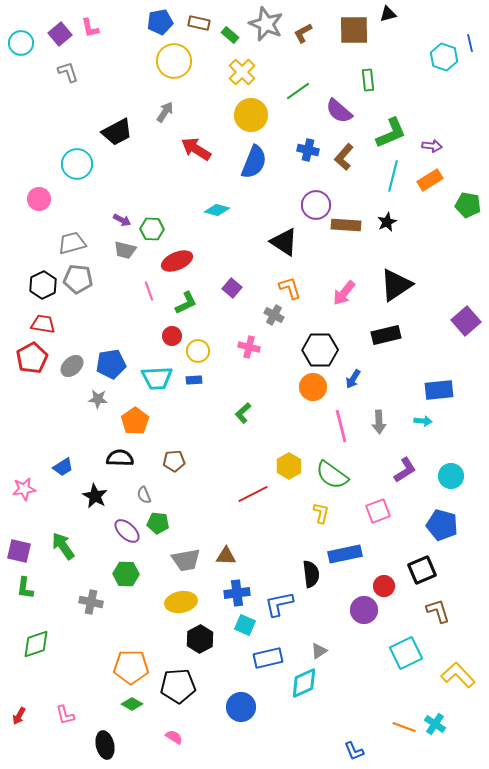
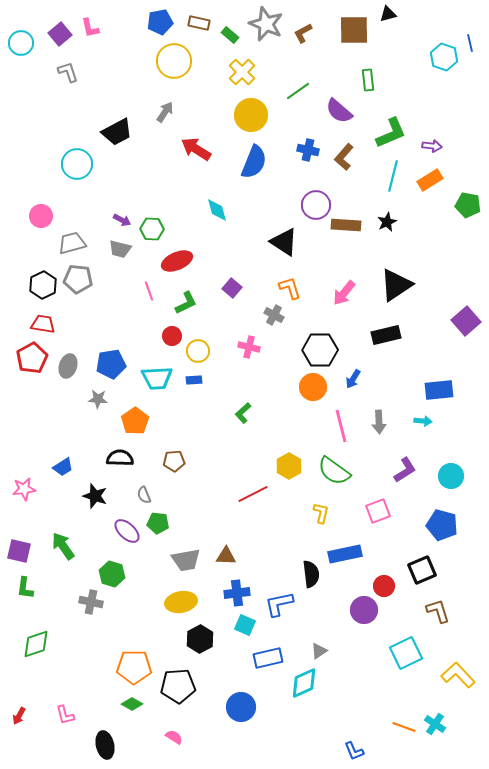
pink circle at (39, 199): moved 2 px right, 17 px down
cyan diamond at (217, 210): rotated 60 degrees clockwise
gray trapezoid at (125, 250): moved 5 px left, 1 px up
gray ellipse at (72, 366): moved 4 px left; rotated 30 degrees counterclockwise
green semicircle at (332, 475): moved 2 px right, 4 px up
black star at (95, 496): rotated 10 degrees counterclockwise
green hexagon at (126, 574): moved 14 px left; rotated 15 degrees clockwise
orange pentagon at (131, 667): moved 3 px right
